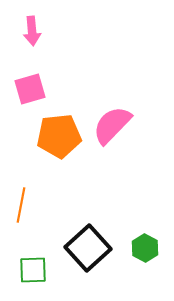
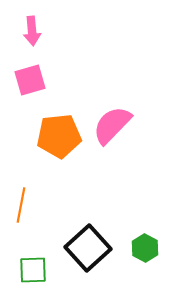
pink square: moved 9 px up
